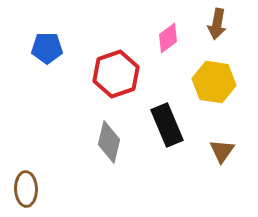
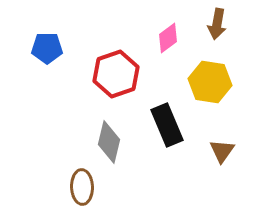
yellow hexagon: moved 4 px left
brown ellipse: moved 56 px right, 2 px up
